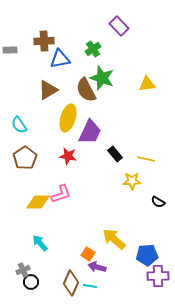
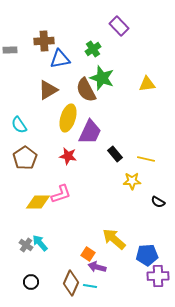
gray cross: moved 3 px right, 25 px up; rotated 32 degrees counterclockwise
